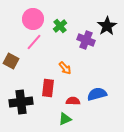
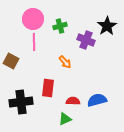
green cross: rotated 24 degrees clockwise
pink line: rotated 42 degrees counterclockwise
orange arrow: moved 6 px up
blue semicircle: moved 6 px down
